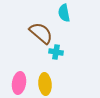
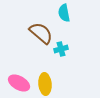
cyan cross: moved 5 px right, 3 px up; rotated 24 degrees counterclockwise
pink ellipse: rotated 70 degrees counterclockwise
